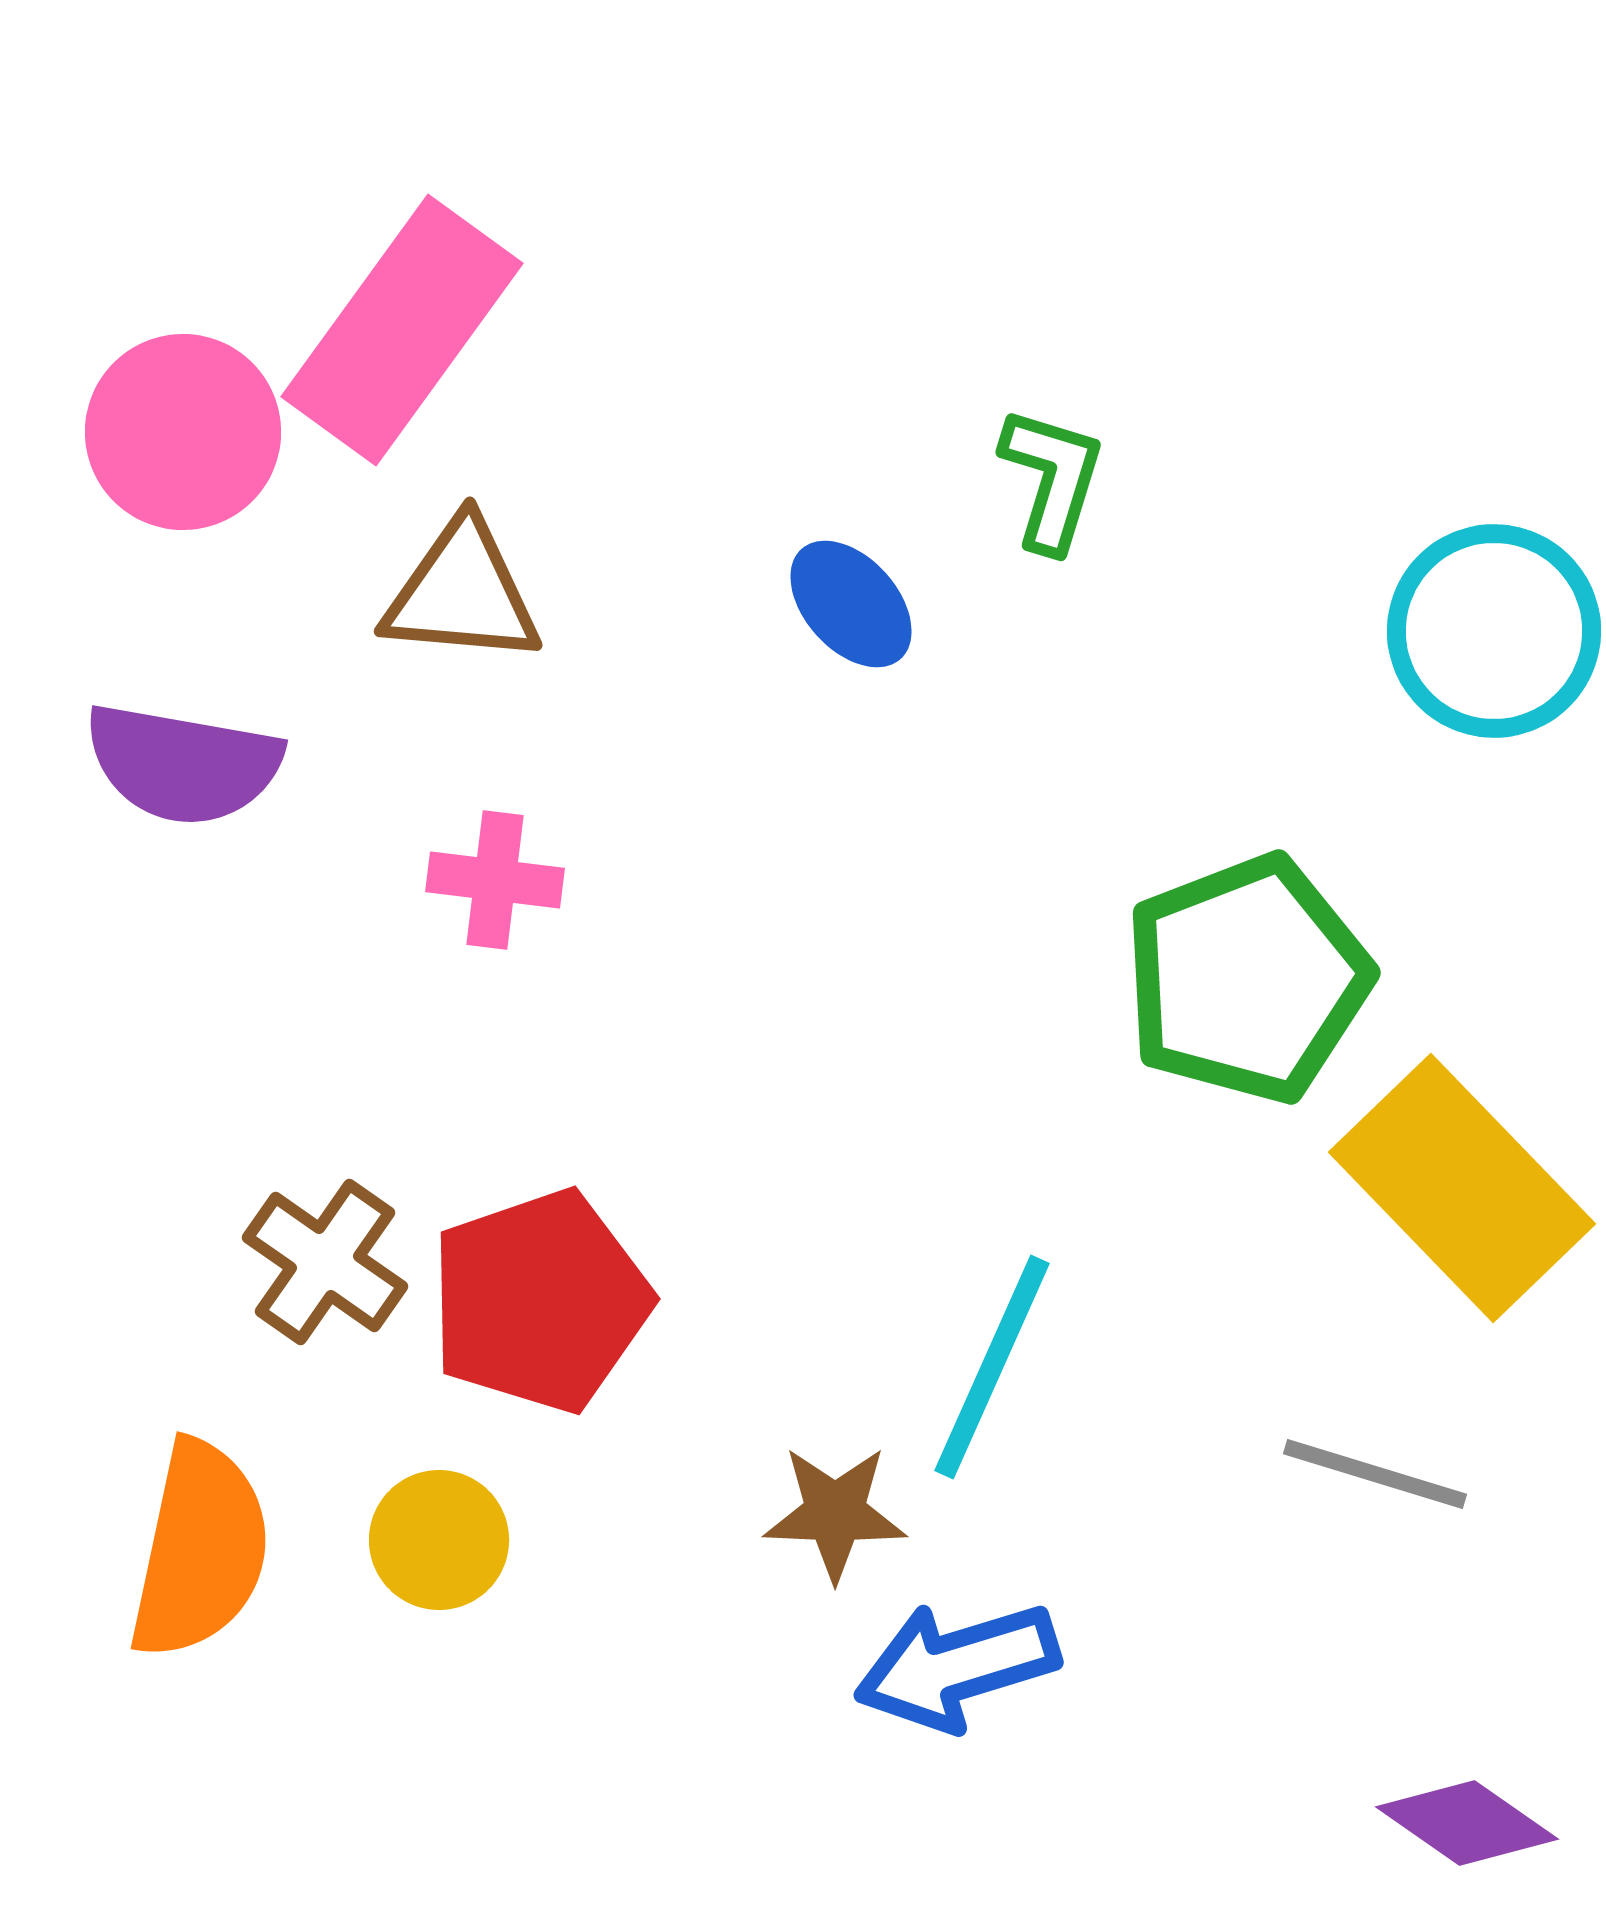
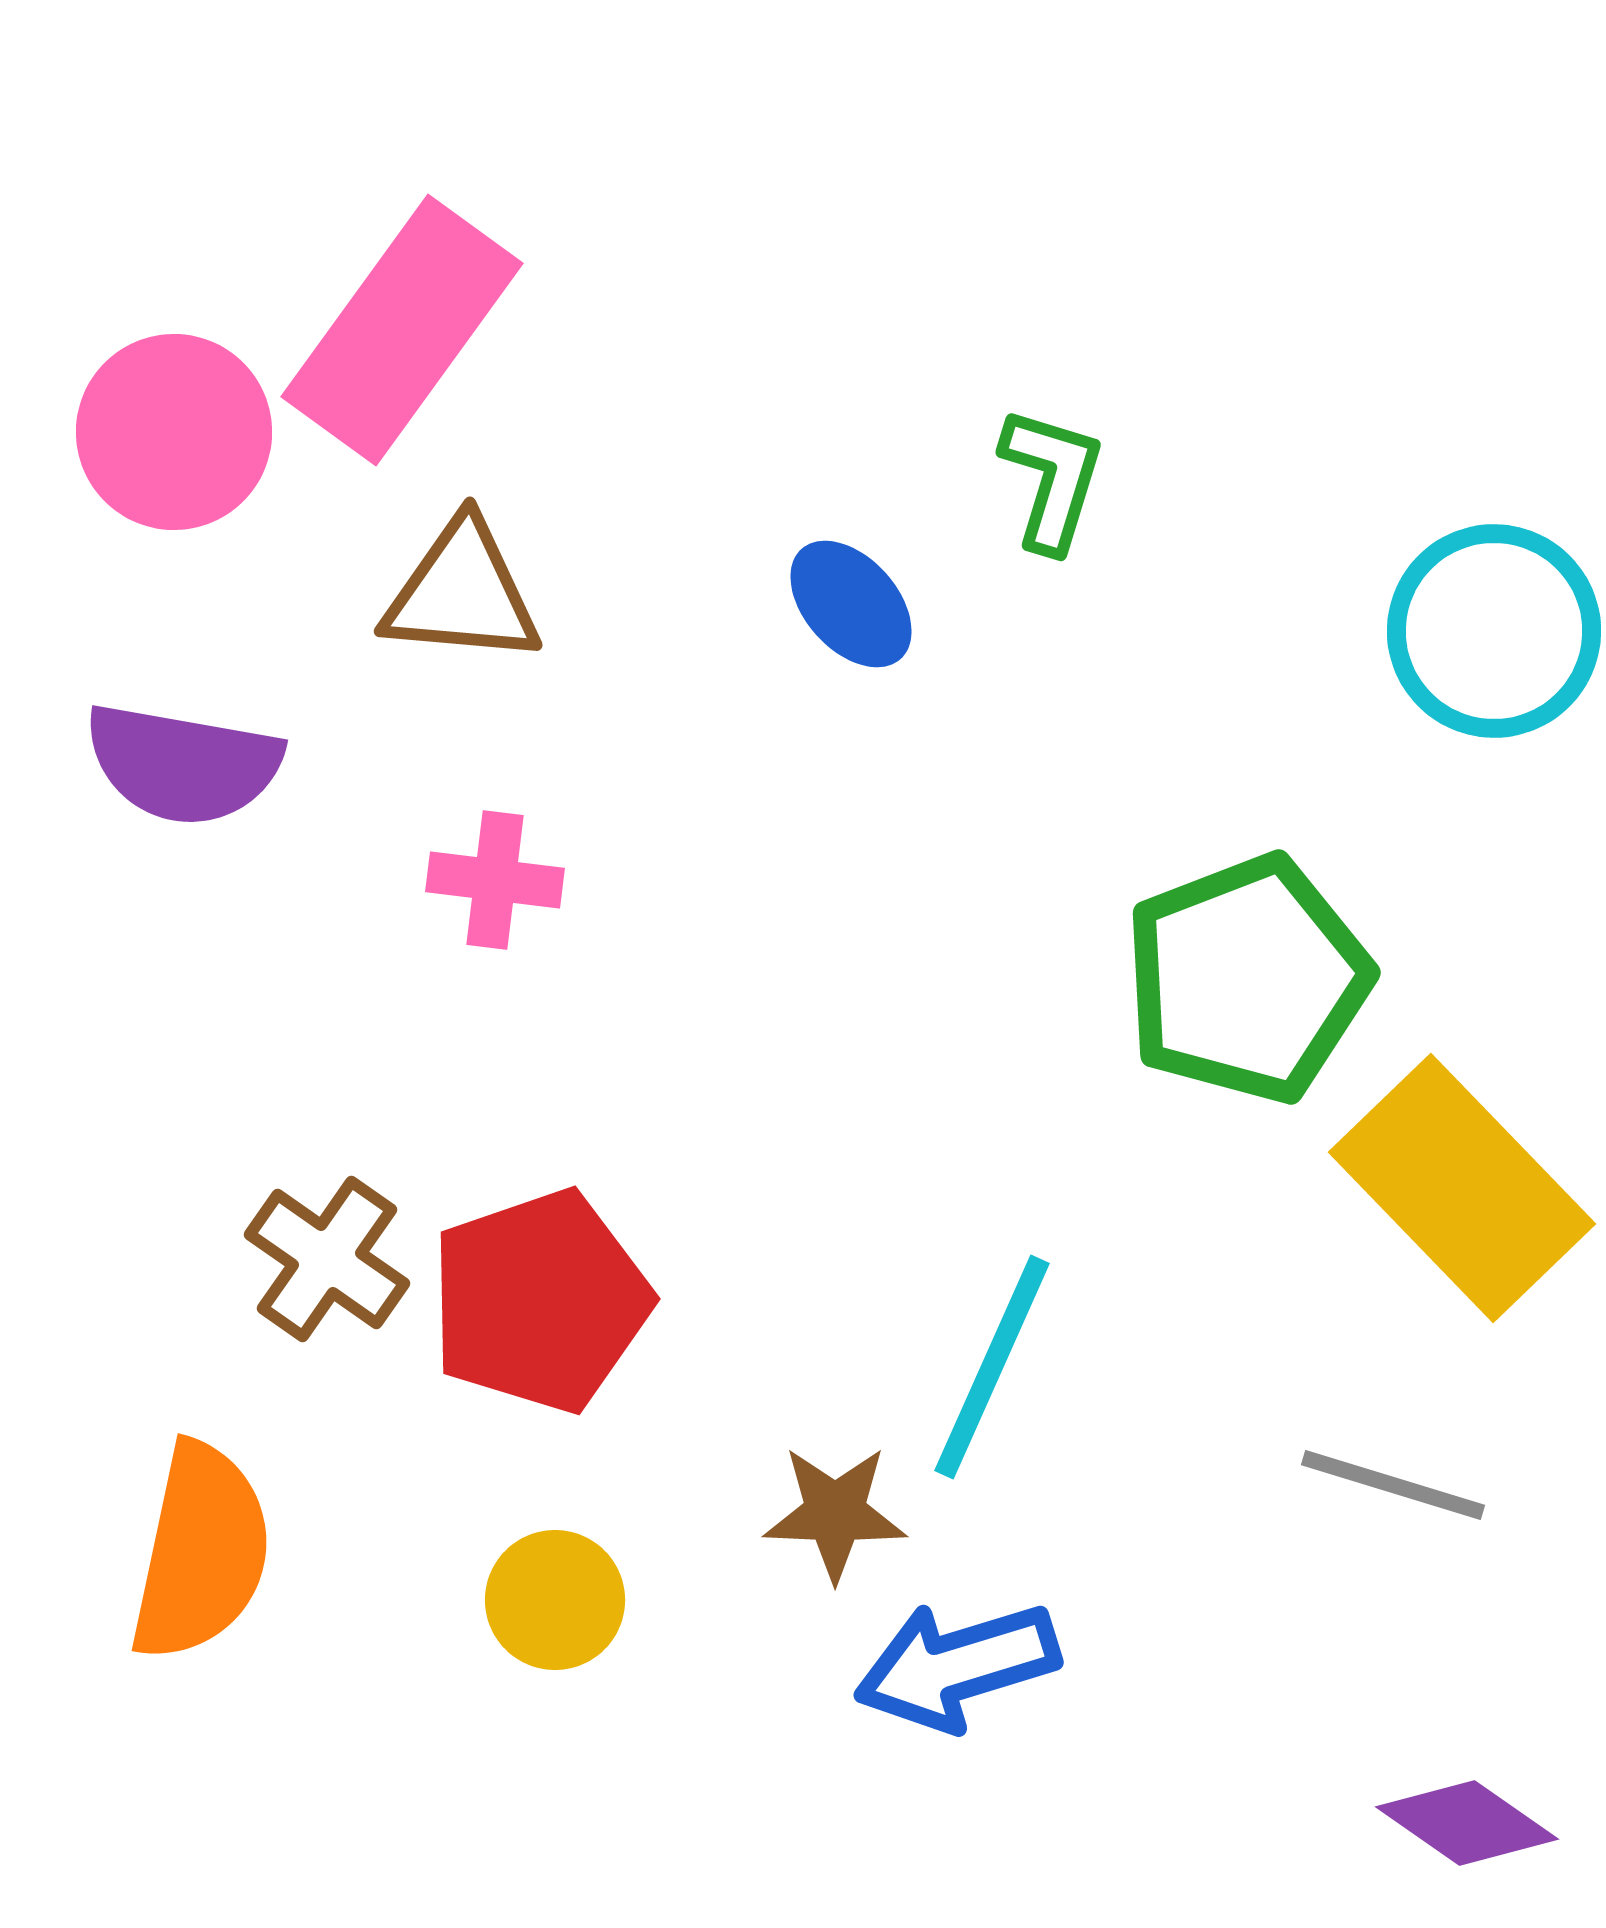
pink circle: moved 9 px left
brown cross: moved 2 px right, 3 px up
gray line: moved 18 px right, 11 px down
yellow circle: moved 116 px right, 60 px down
orange semicircle: moved 1 px right, 2 px down
